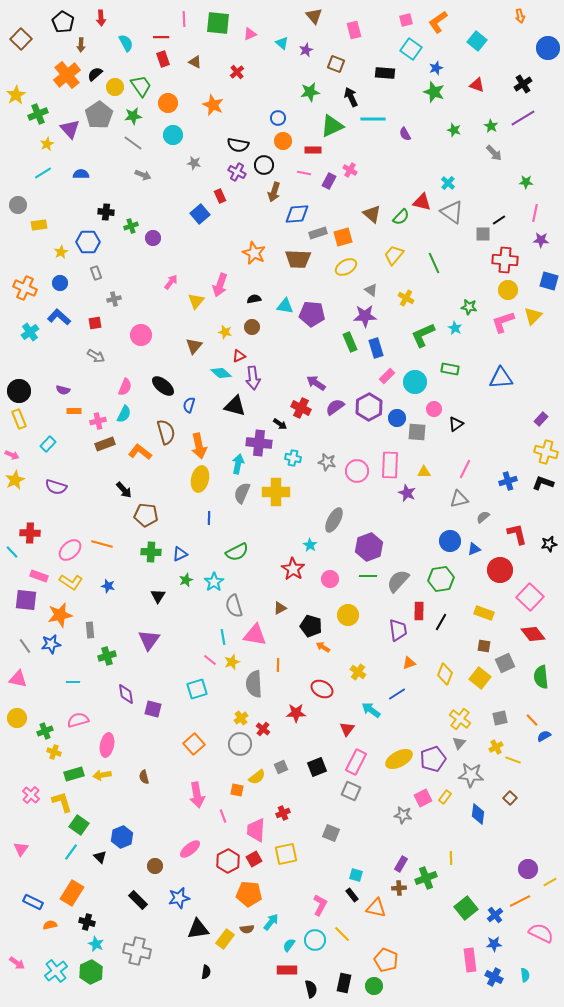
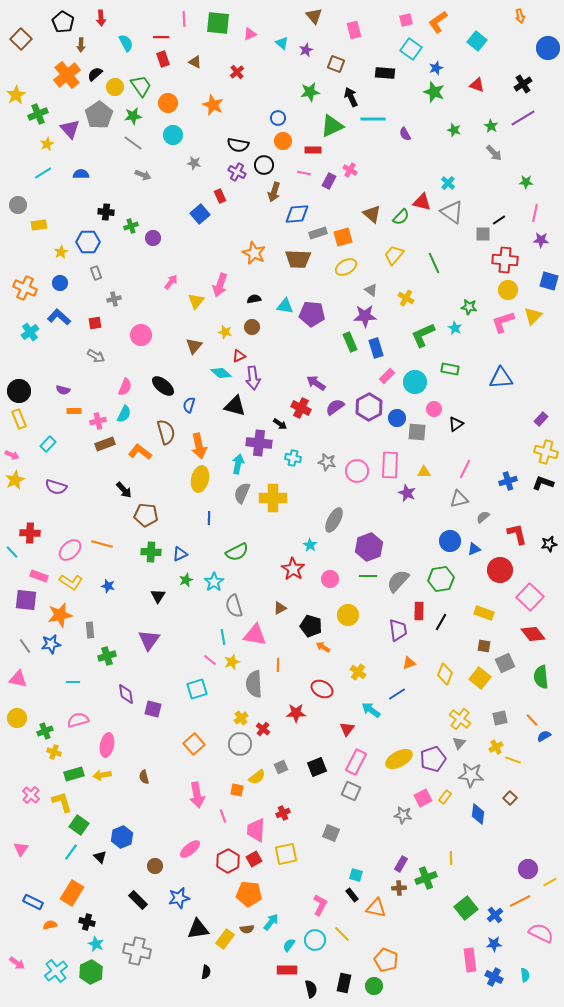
yellow cross at (276, 492): moved 3 px left, 6 px down
